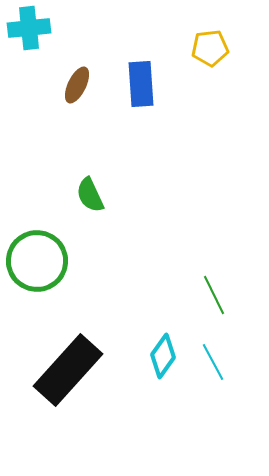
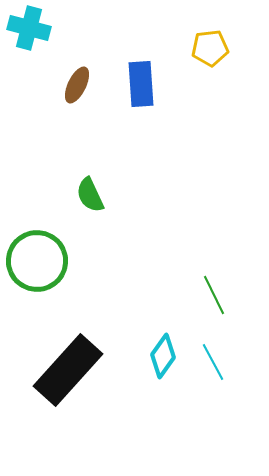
cyan cross: rotated 21 degrees clockwise
